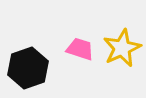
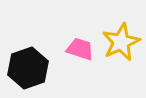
yellow star: moved 1 px left, 6 px up
